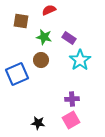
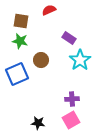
green star: moved 24 px left, 4 px down
